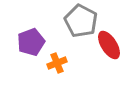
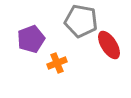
gray pentagon: rotated 16 degrees counterclockwise
purple pentagon: moved 3 px up
